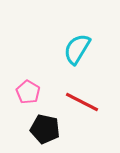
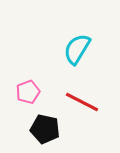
pink pentagon: rotated 20 degrees clockwise
